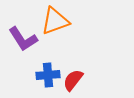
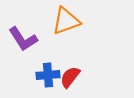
orange triangle: moved 11 px right
red semicircle: moved 3 px left, 3 px up
